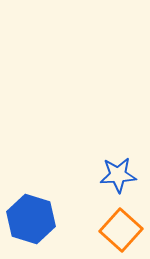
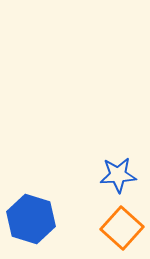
orange square: moved 1 px right, 2 px up
